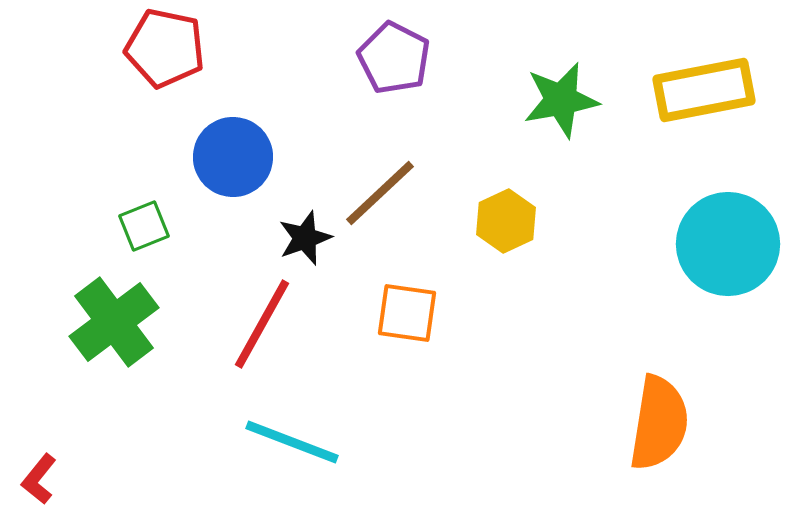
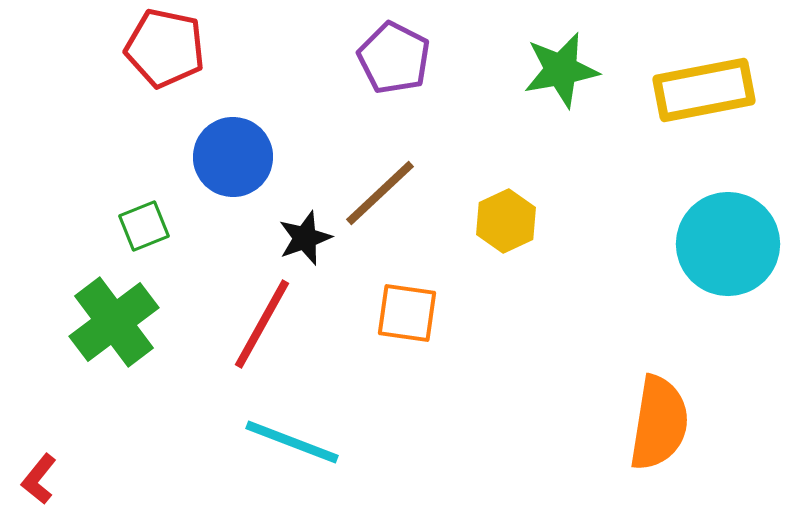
green star: moved 30 px up
